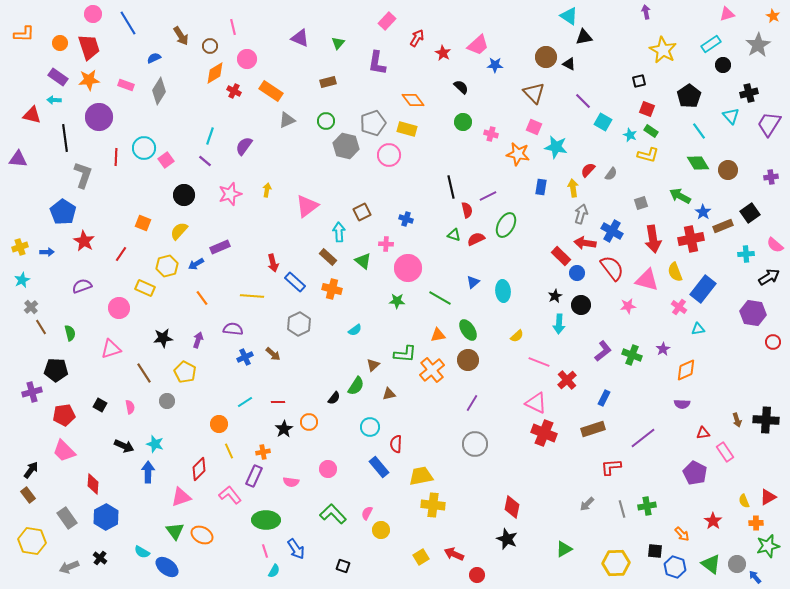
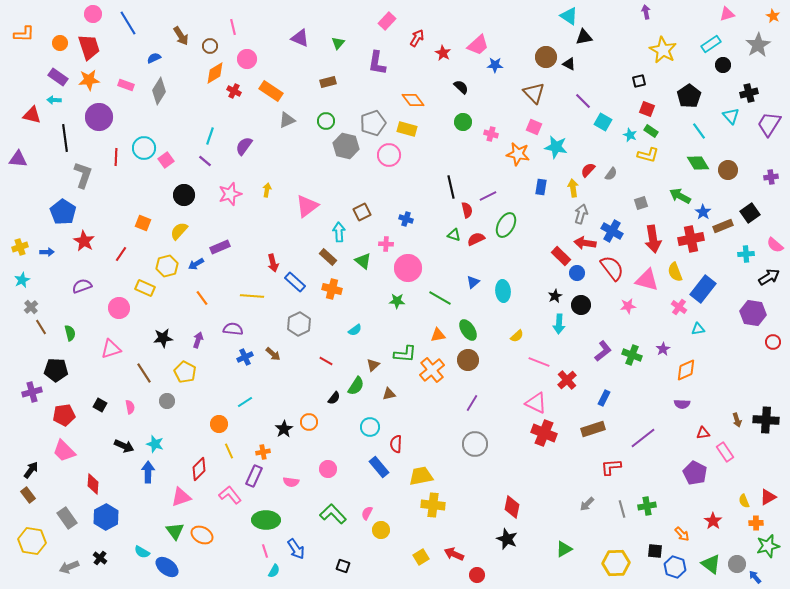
red line at (278, 402): moved 48 px right, 41 px up; rotated 32 degrees clockwise
